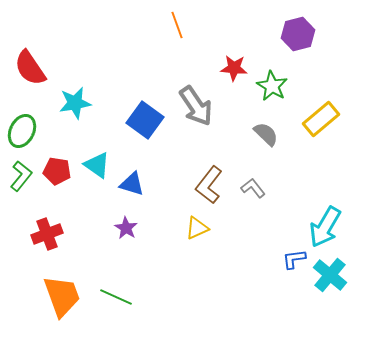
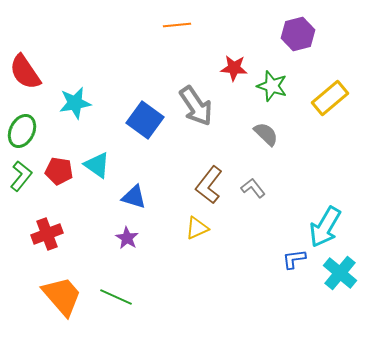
orange line: rotated 76 degrees counterclockwise
red semicircle: moved 5 px left, 4 px down
green star: rotated 12 degrees counterclockwise
yellow rectangle: moved 9 px right, 21 px up
red pentagon: moved 2 px right
blue triangle: moved 2 px right, 13 px down
purple star: moved 1 px right, 10 px down
cyan cross: moved 10 px right, 2 px up
orange trapezoid: rotated 21 degrees counterclockwise
